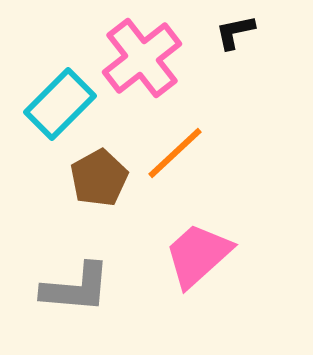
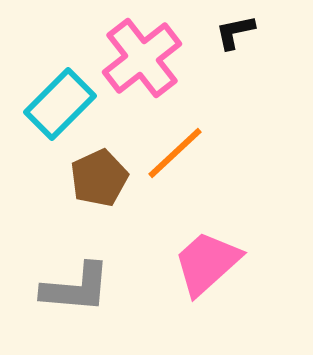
brown pentagon: rotated 4 degrees clockwise
pink trapezoid: moved 9 px right, 8 px down
